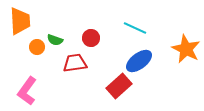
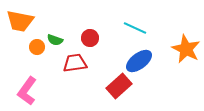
orange trapezoid: rotated 104 degrees clockwise
red circle: moved 1 px left
